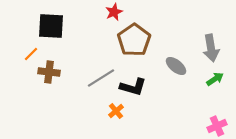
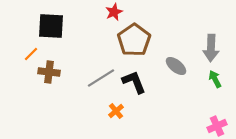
gray arrow: rotated 12 degrees clockwise
green arrow: rotated 84 degrees counterclockwise
black L-shape: moved 1 px right, 5 px up; rotated 128 degrees counterclockwise
